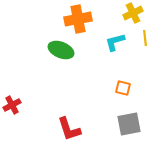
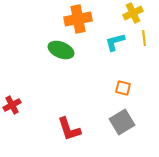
yellow line: moved 1 px left
gray square: moved 7 px left, 2 px up; rotated 20 degrees counterclockwise
